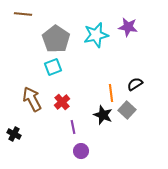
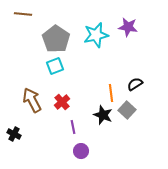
cyan square: moved 2 px right, 1 px up
brown arrow: moved 1 px down
